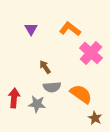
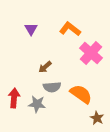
brown arrow: rotated 96 degrees counterclockwise
brown star: moved 2 px right
